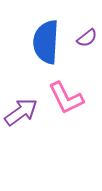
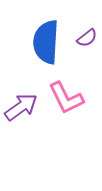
purple arrow: moved 5 px up
